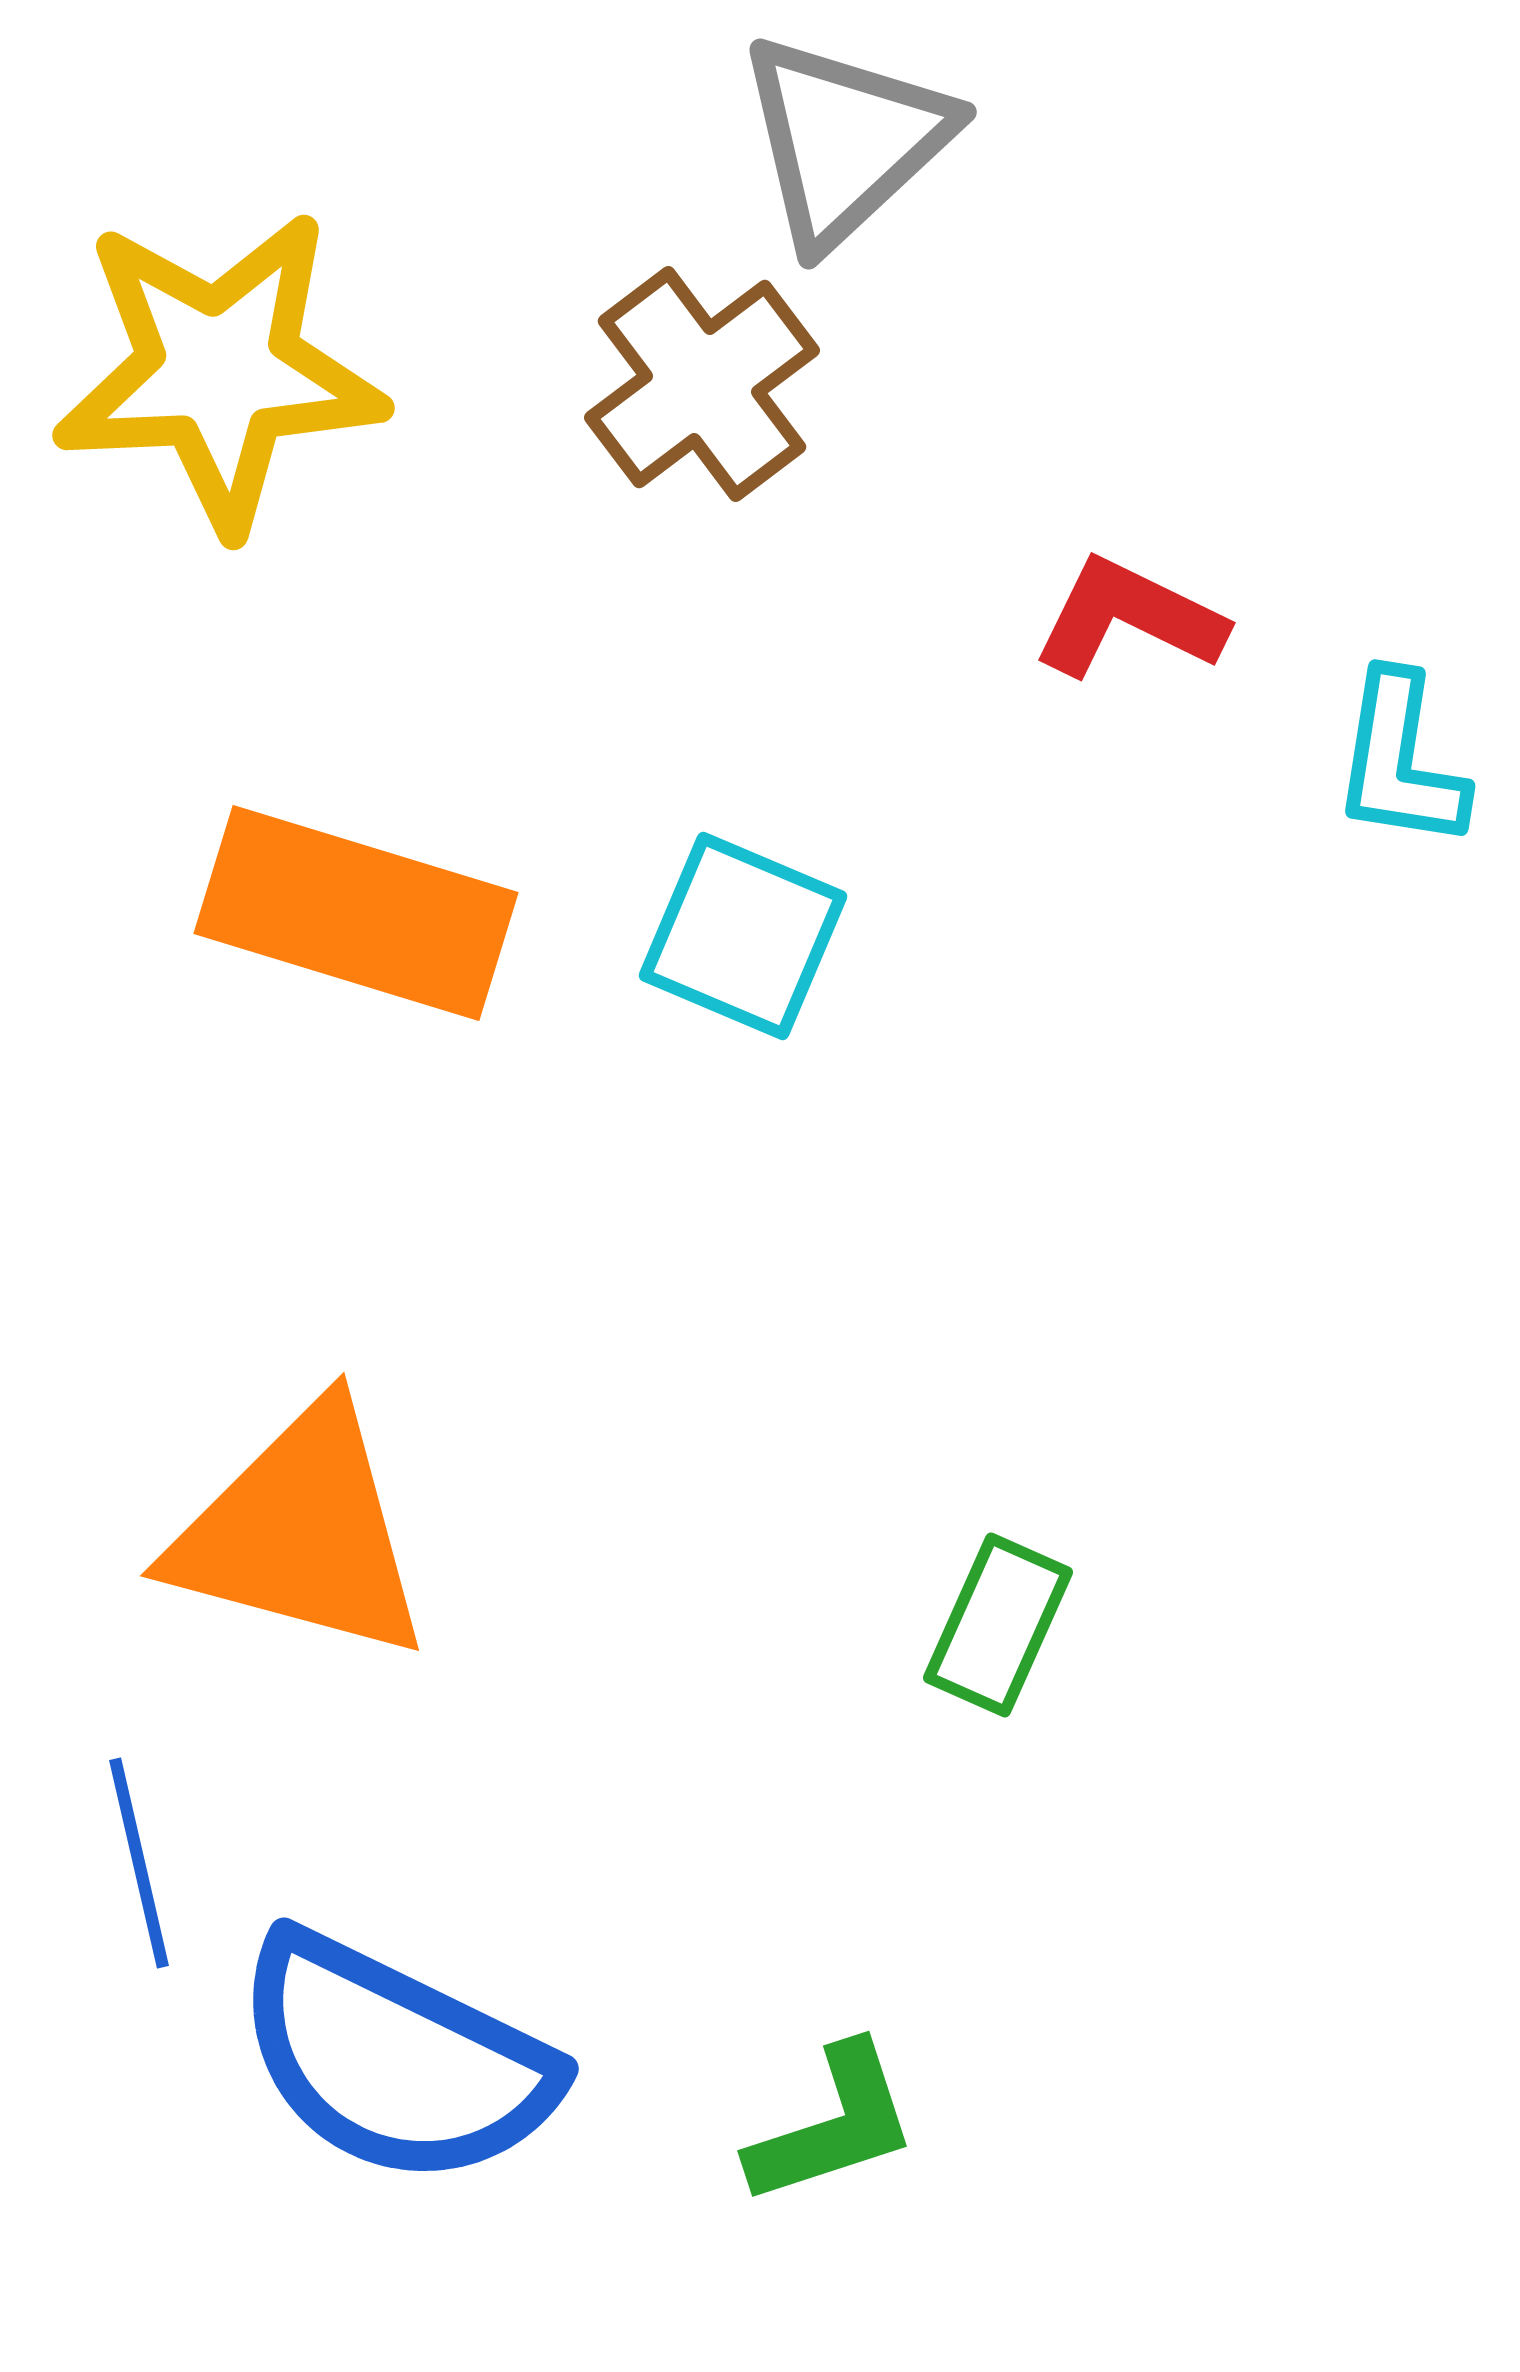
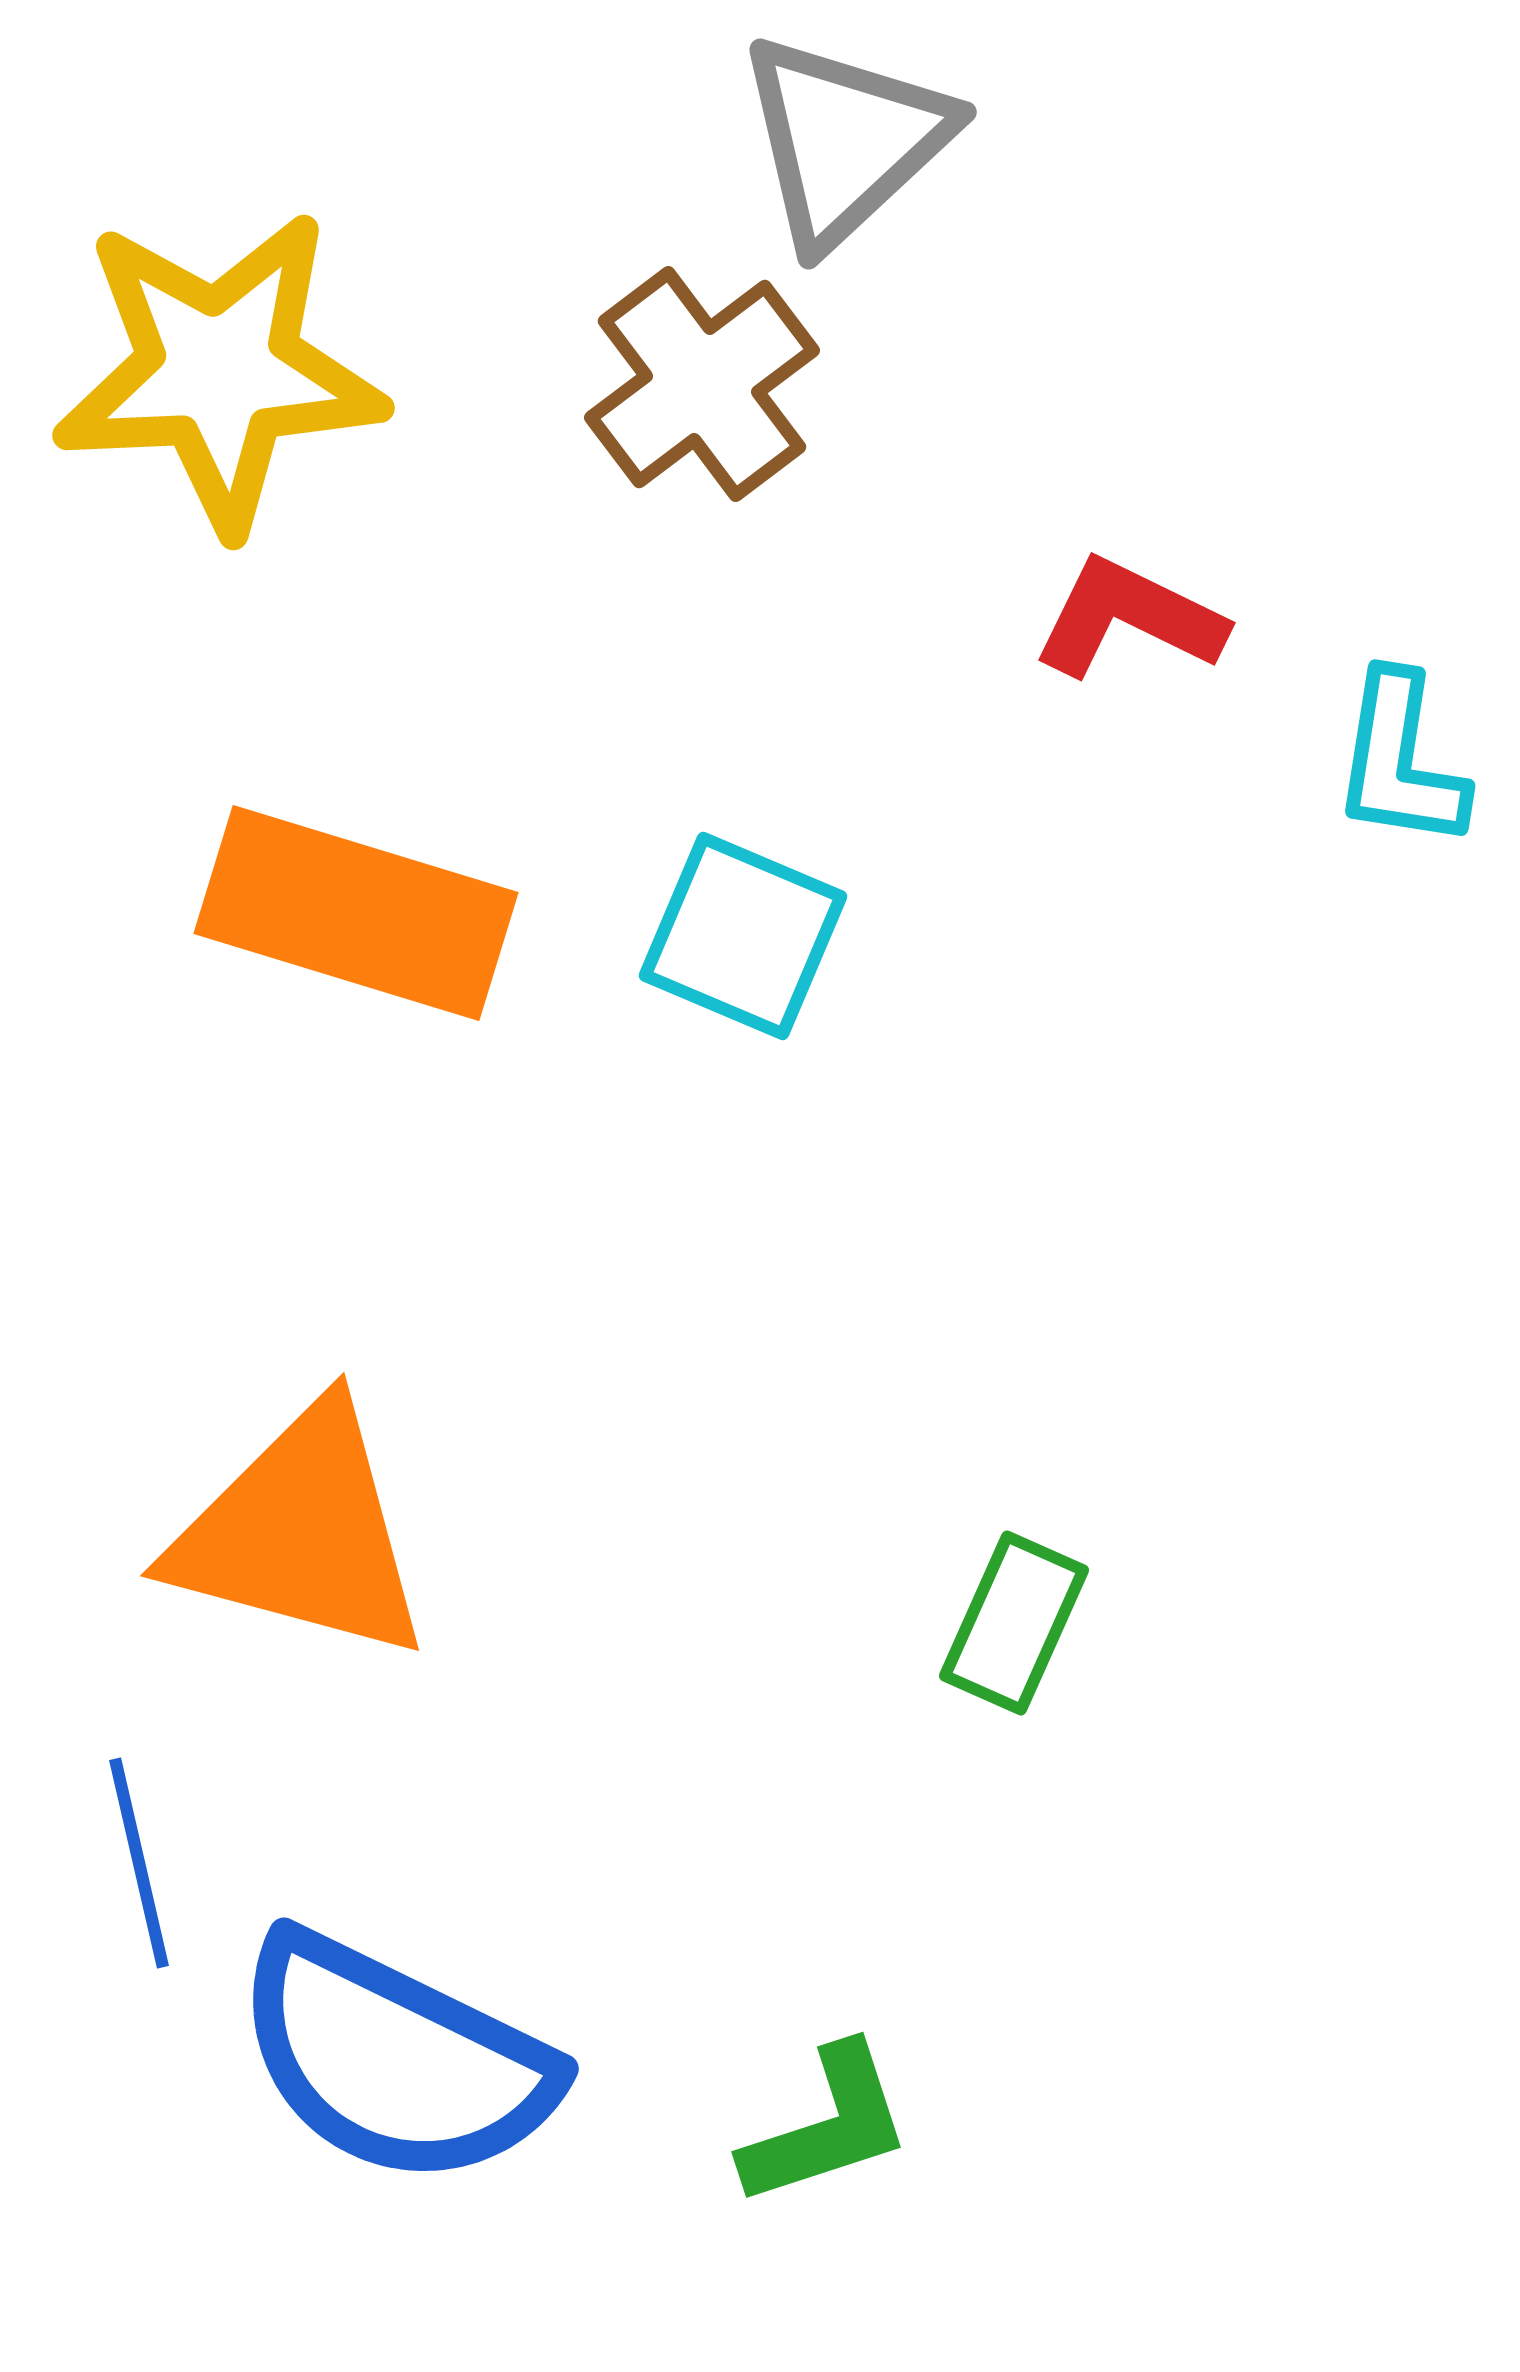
green rectangle: moved 16 px right, 2 px up
green L-shape: moved 6 px left, 1 px down
